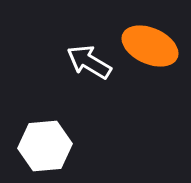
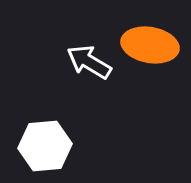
orange ellipse: moved 1 px up; rotated 14 degrees counterclockwise
